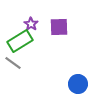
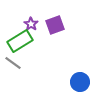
purple square: moved 4 px left, 2 px up; rotated 18 degrees counterclockwise
blue circle: moved 2 px right, 2 px up
